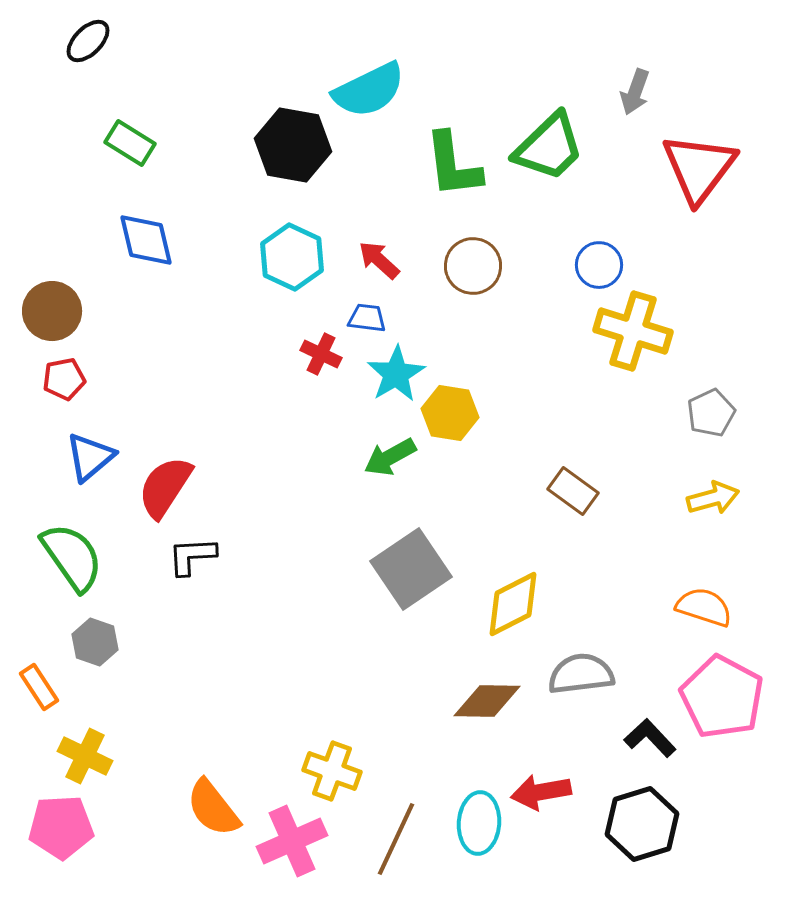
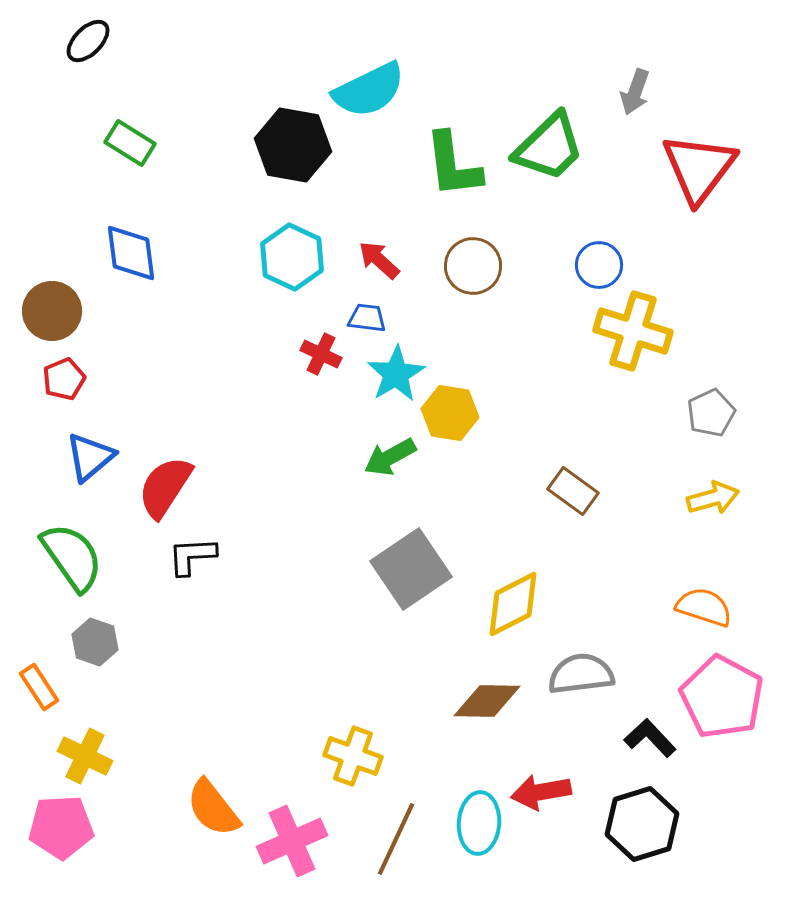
blue diamond at (146, 240): moved 15 px left, 13 px down; rotated 6 degrees clockwise
red pentagon at (64, 379): rotated 12 degrees counterclockwise
yellow cross at (332, 771): moved 21 px right, 15 px up
